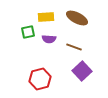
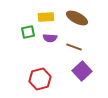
purple semicircle: moved 1 px right, 1 px up
